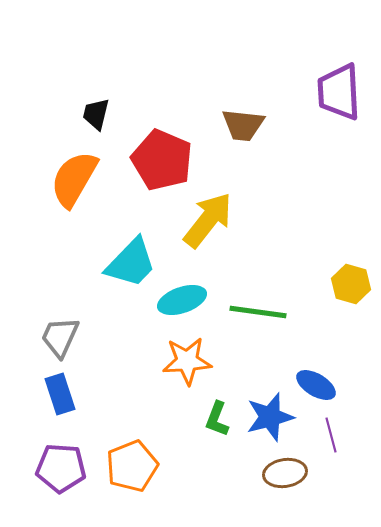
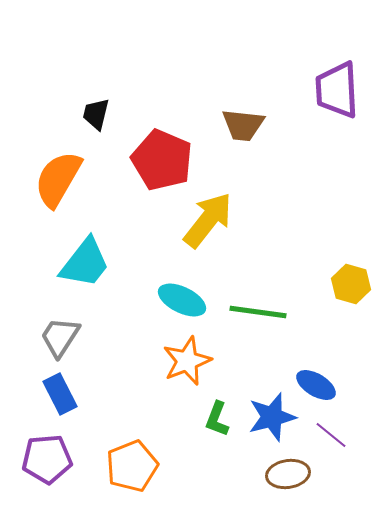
purple trapezoid: moved 2 px left, 2 px up
orange semicircle: moved 16 px left
cyan trapezoid: moved 46 px left; rotated 6 degrees counterclockwise
cyan ellipse: rotated 45 degrees clockwise
gray trapezoid: rotated 9 degrees clockwise
orange star: rotated 18 degrees counterclockwise
blue rectangle: rotated 9 degrees counterclockwise
blue star: moved 2 px right
purple line: rotated 36 degrees counterclockwise
purple pentagon: moved 14 px left, 9 px up; rotated 9 degrees counterclockwise
brown ellipse: moved 3 px right, 1 px down
